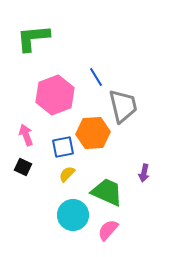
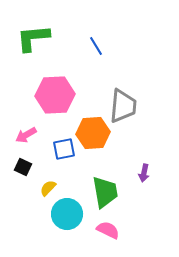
blue line: moved 31 px up
pink hexagon: rotated 18 degrees clockwise
gray trapezoid: rotated 18 degrees clockwise
pink arrow: rotated 100 degrees counterclockwise
blue square: moved 1 px right, 2 px down
yellow semicircle: moved 19 px left, 14 px down
green trapezoid: moved 2 px left; rotated 56 degrees clockwise
cyan circle: moved 6 px left, 1 px up
pink semicircle: rotated 75 degrees clockwise
